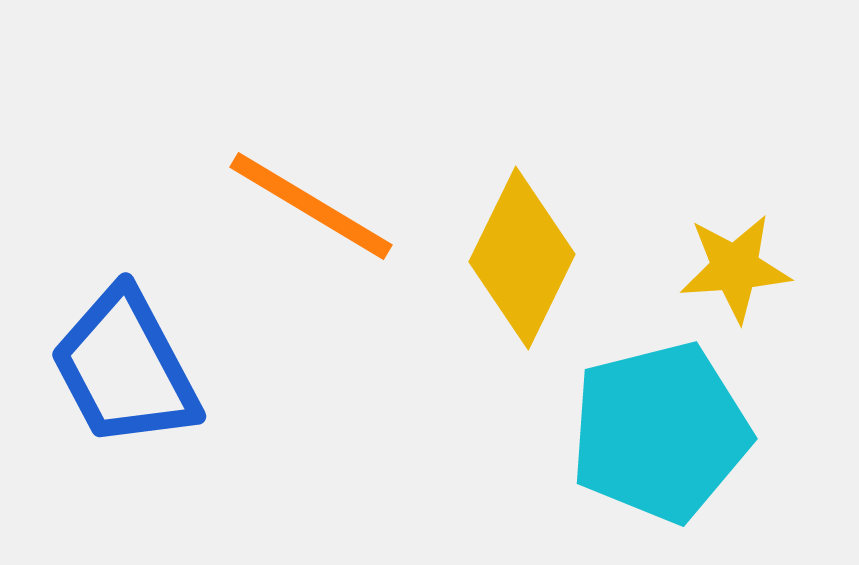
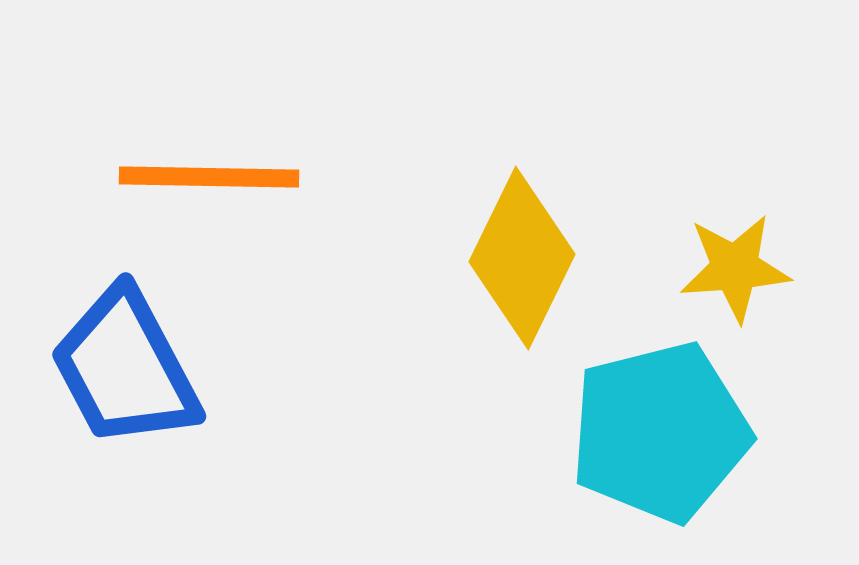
orange line: moved 102 px left, 29 px up; rotated 30 degrees counterclockwise
